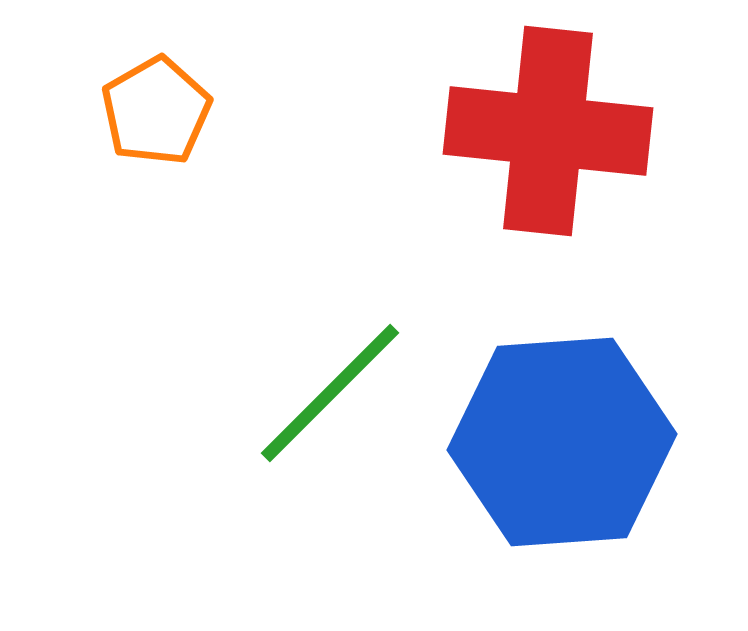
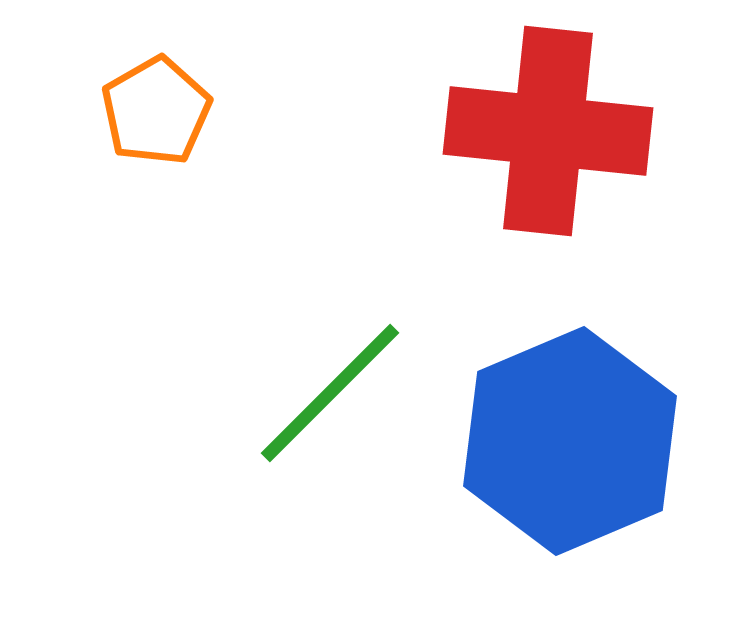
blue hexagon: moved 8 px right, 1 px up; rotated 19 degrees counterclockwise
